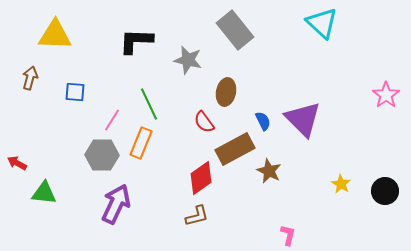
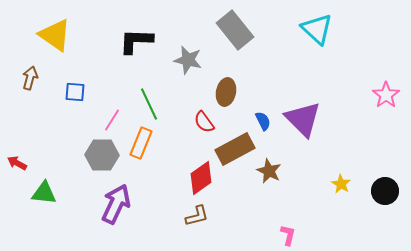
cyan triangle: moved 5 px left, 6 px down
yellow triangle: rotated 33 degrees clockwise
